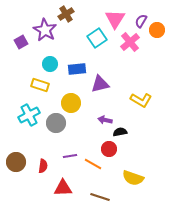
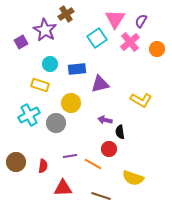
orange circle: moved 19 px down
black semicircle: rotated 88 degrees counterclockwise
brown line: moved 1 px right, 1 px up
